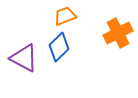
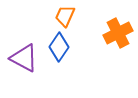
orange trapezoid: rotated 45 degrees counterclockwise
blue diamond: rotated 12 degrees counterclockwise
